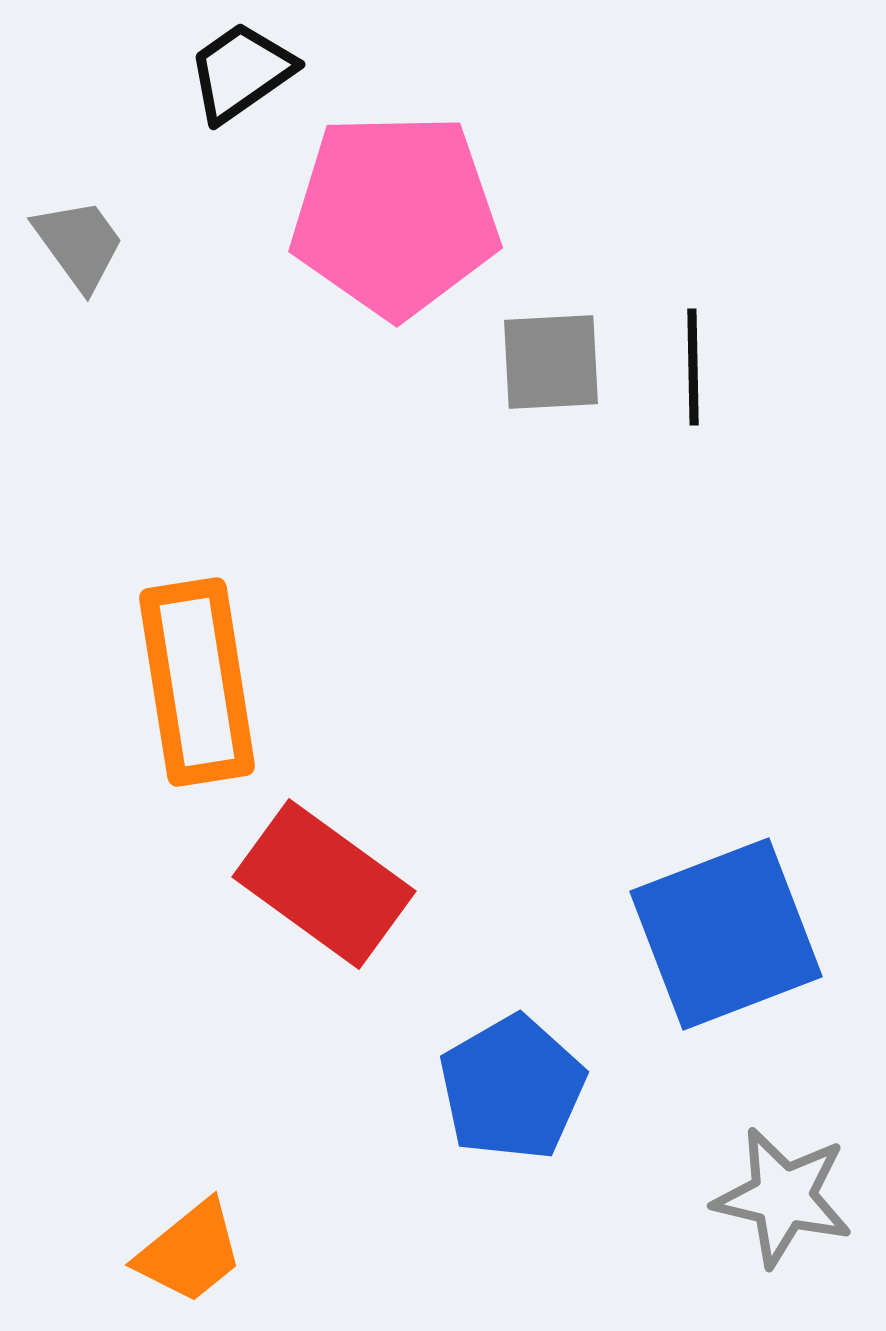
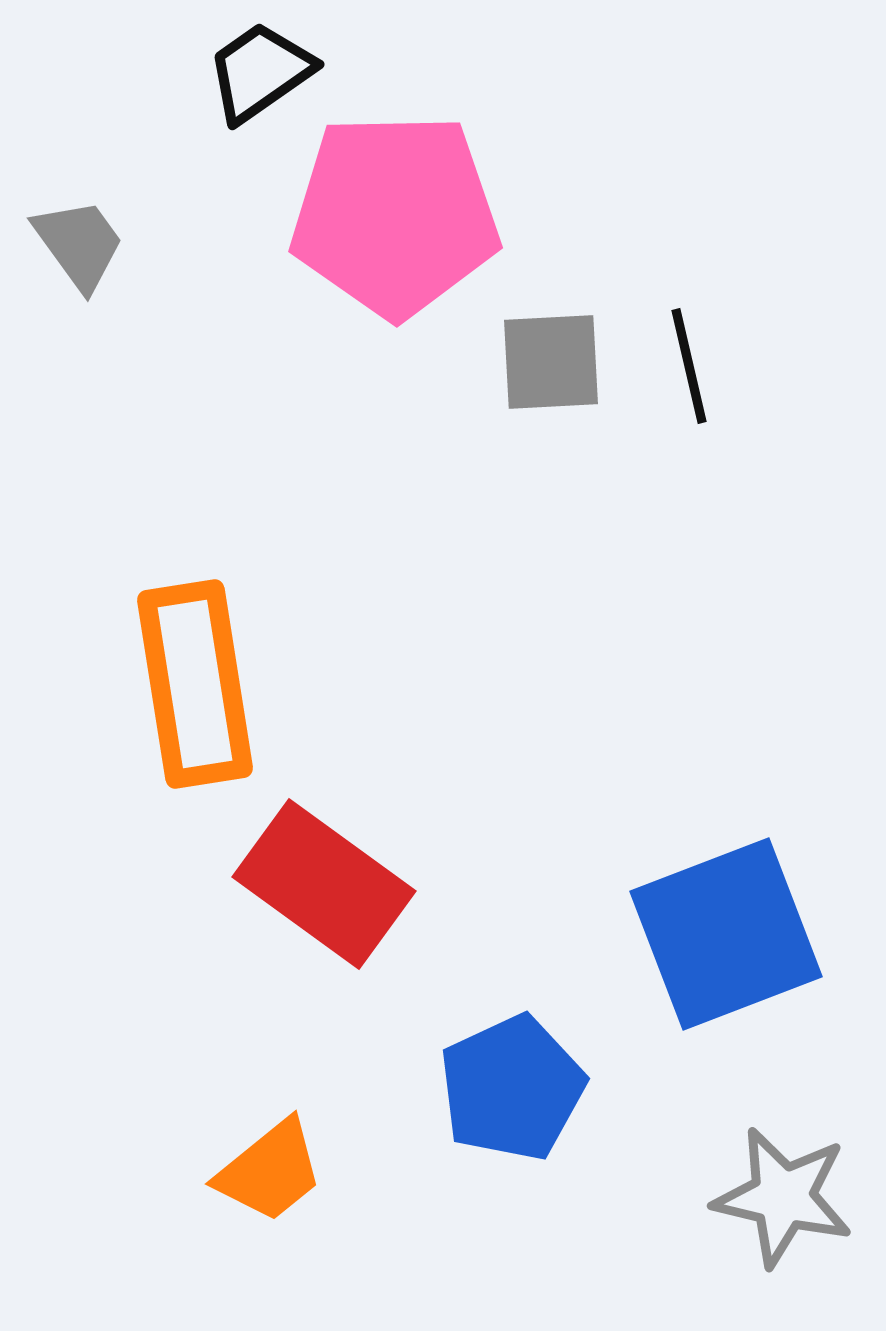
black trapezoid: moved 19 px right
black line: moved 4 px left, 1 px up; rotated 12 degrees counterclockwise
orange rectangle: moved 2 px left, 2 px down
blue pentagon: rotated 5 degrees clockwise
orange trapezoid: moved 80 px right, 81 px up
